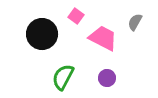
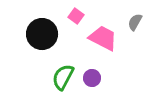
purple circle: moved 15 px left
